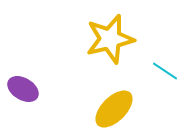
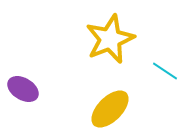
yellow star: rotated 9 degrees counterclockwise
yellow ellipse: moved 4 px left
